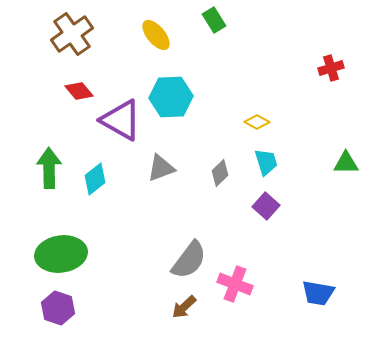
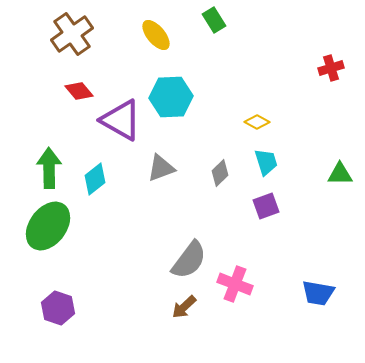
green triangle: moved 6 px left, 11 px down
purple square: rotated 28 degrees clockwise
green ellipse: moved 13 px left, 28 px up; rotated 45 degrees counterclockwise
